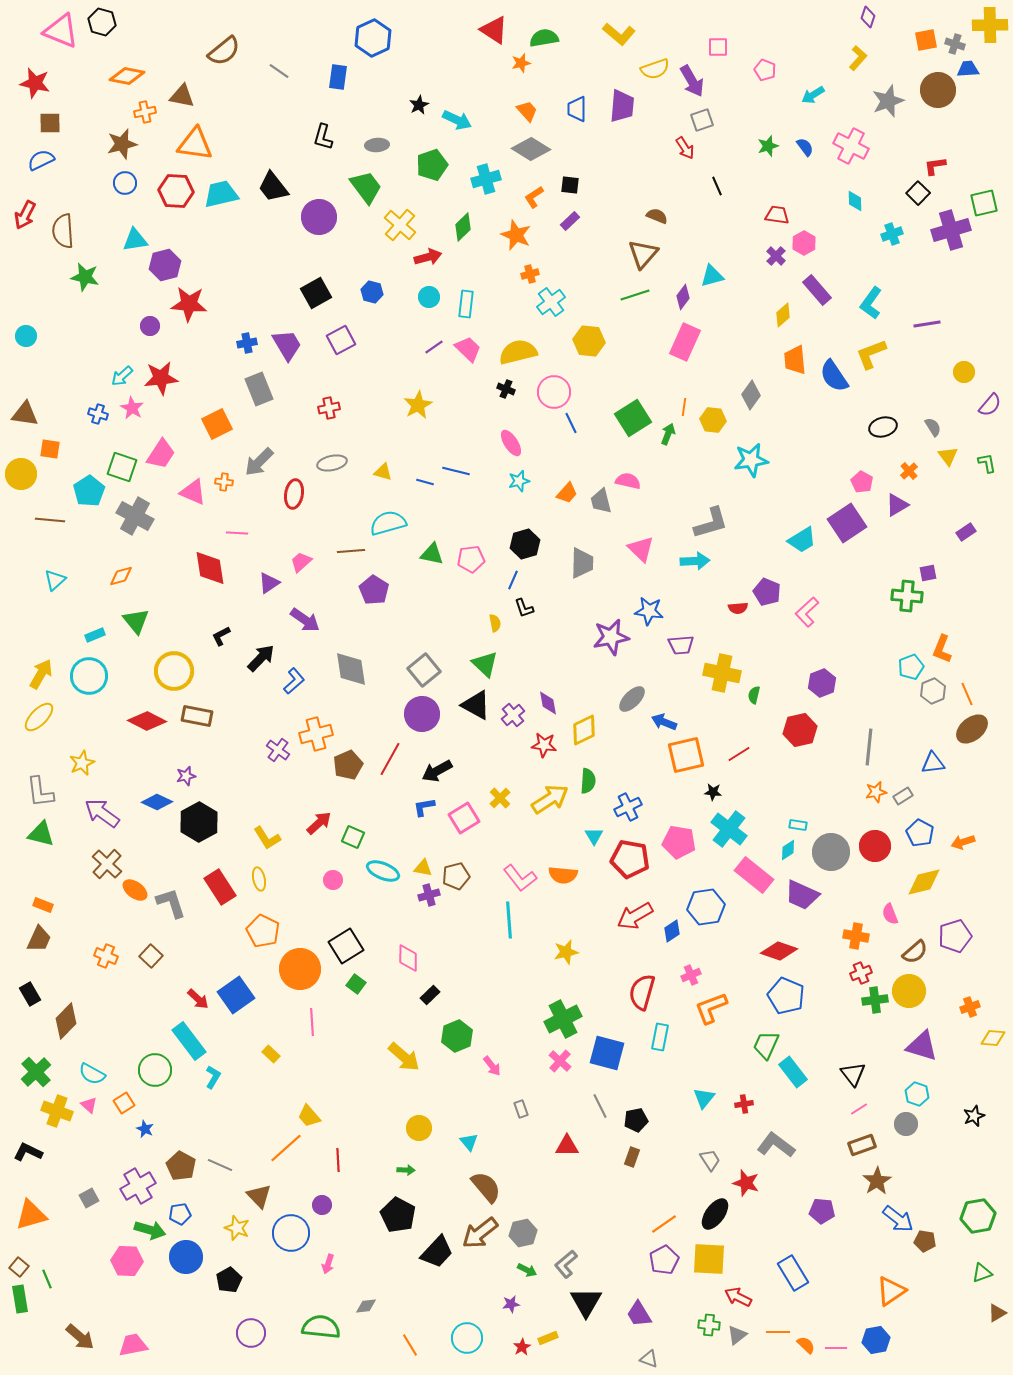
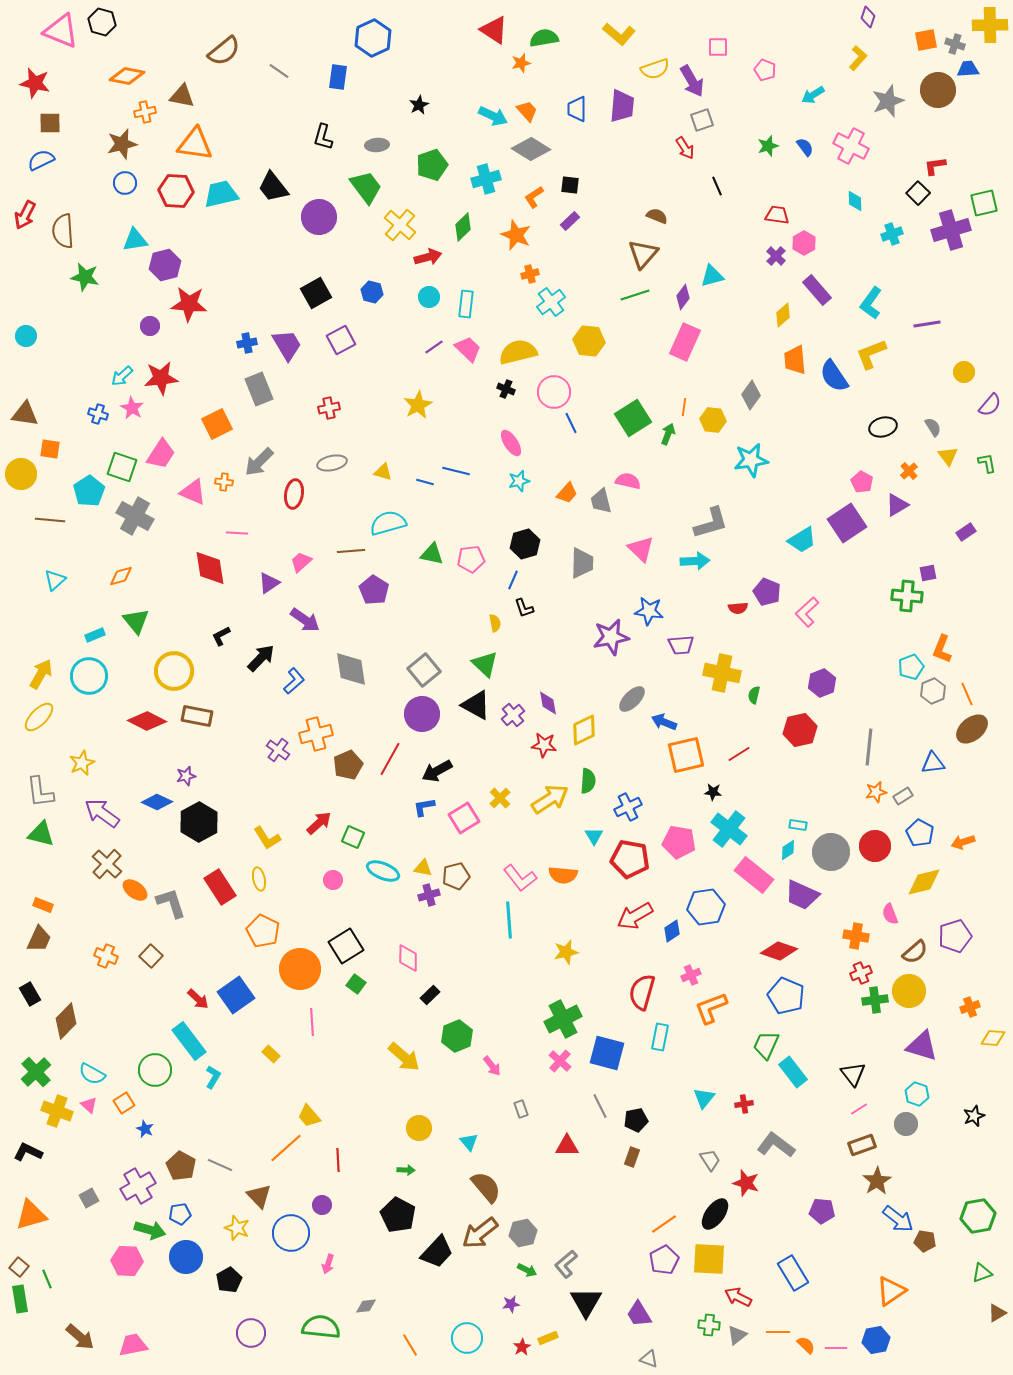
cyan arrow at (457, 120): moved 36 px right, 4 px up
